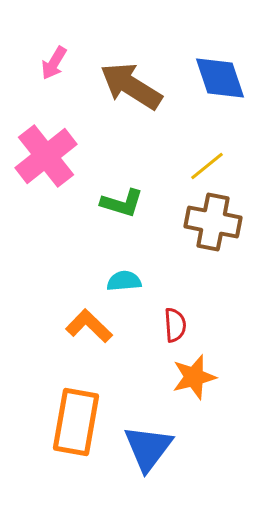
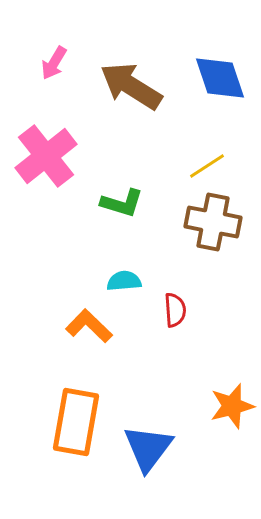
yellow line: rotated 6 degrees clockwise
red semicircle: moved 15 px up
orange star: moved 38 px right, 29 px down
